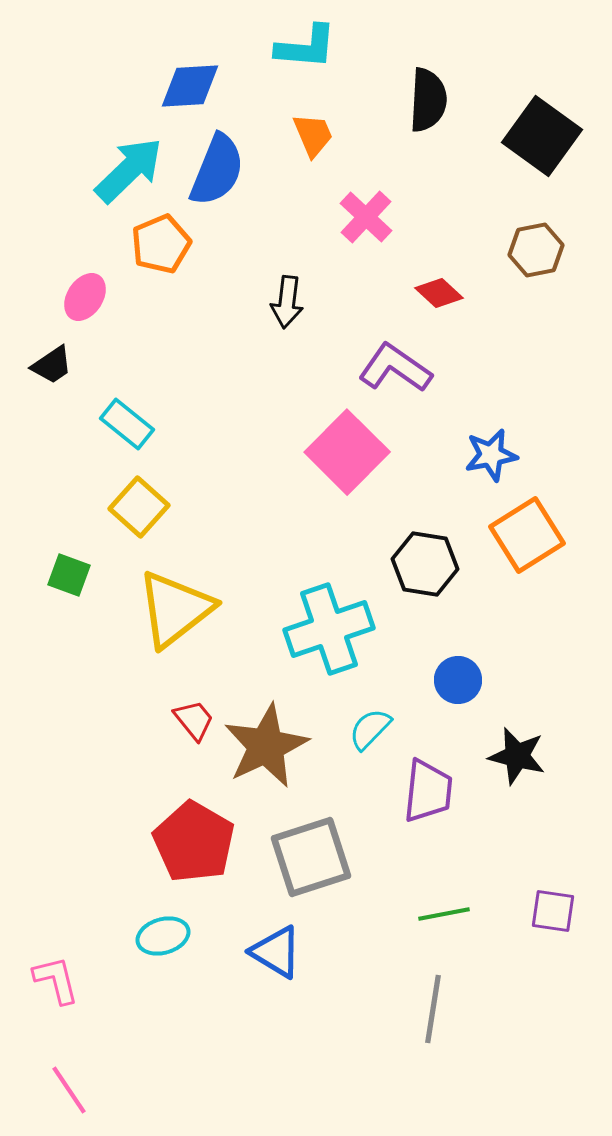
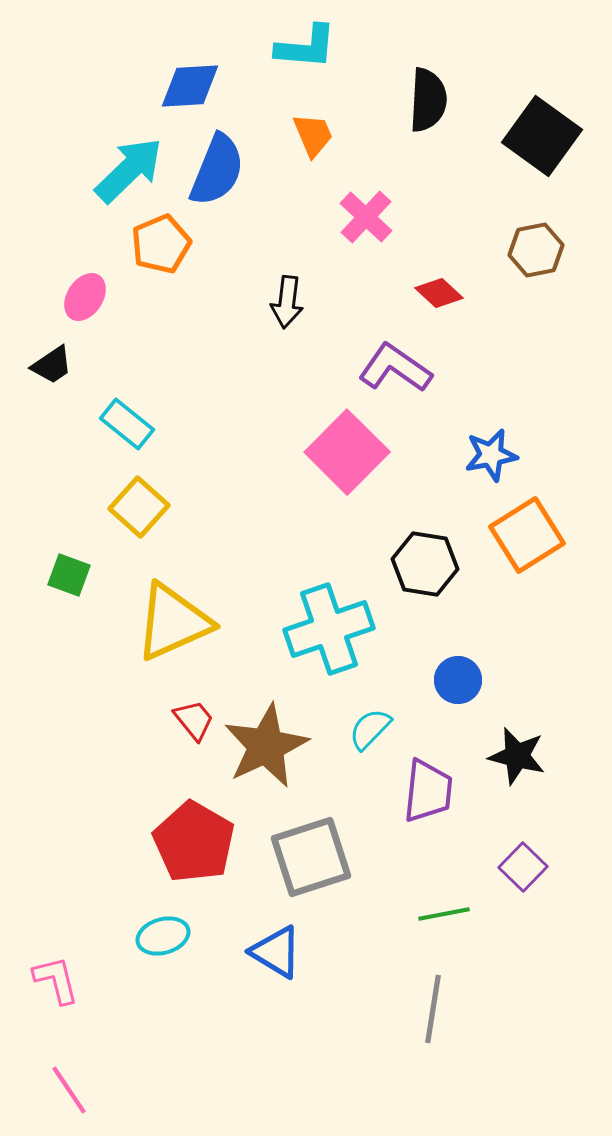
yellow triangle: moved 2 px left, 13 px down; rotated 14 degrees clockwise
purple square: moved 30 px left, 44 px up; rotated 36 degrees clockwise
